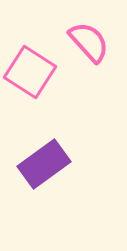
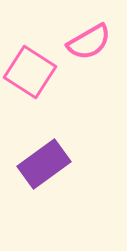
pink semicircle: rotated 102 degrees clockwise
